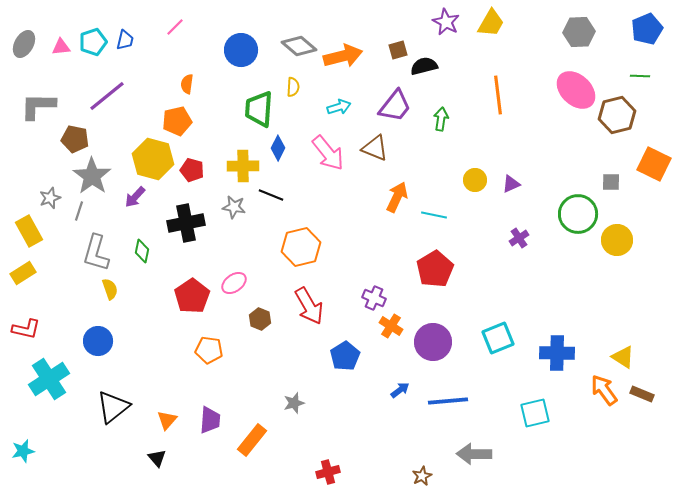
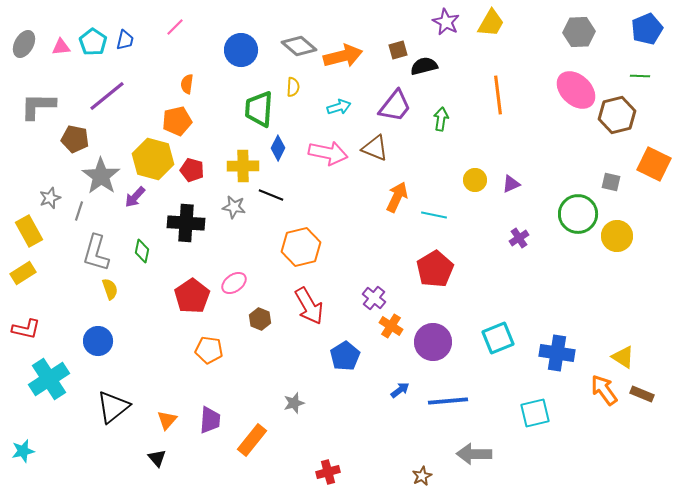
cyan pentagon at (93, 42): rotated 20 degrees counterclockwise
pink arrow at (328, 153): rotated 39 degrees counterclockwise
gray star at (92, 176): moved 9 px right
gray square at (611, 182): rotated 12 degrees clockwise
black cross at (186, 223): rotated 15 degrees clockwise
yellow circle at (617, 240): moved 4 px up
purple cross at (374, 298): rotated 15 degrees clockwise
blue cross at (557, 353): rotated 8 degrees clockwise
